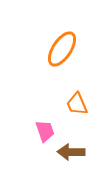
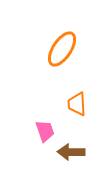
orange trapezoid: rotated 20 degrees clockwise
